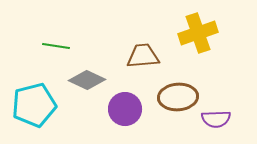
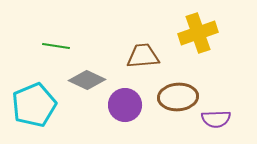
cyan pentagon: rotated 9 degrees counterclockwise
purple circle: moved 4 px up
